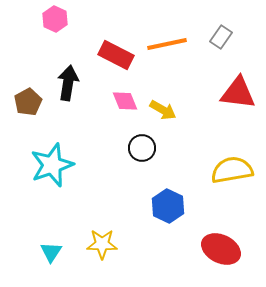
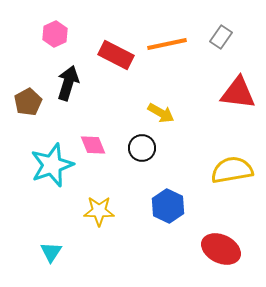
pink hexagon: moved 15 px down; rotated 10 degrees clockwise
black arrow: rotated 8 degrees clockwise
pink diamond: moved 32 px left, 44 px down
yellow arrow: moved 2 px left, 3 px down
yellow star: moved 3 px left, 33 px up
